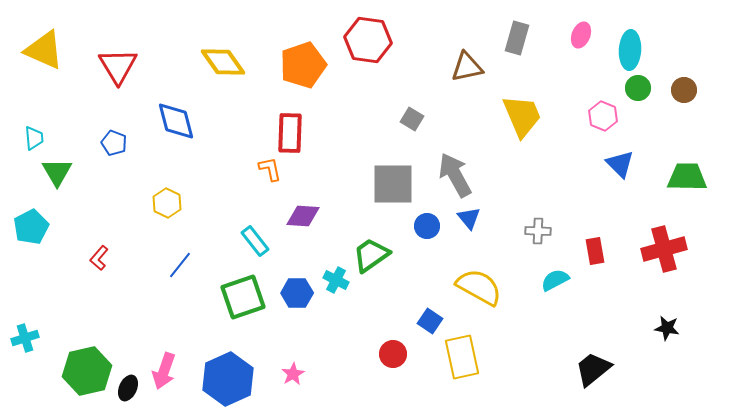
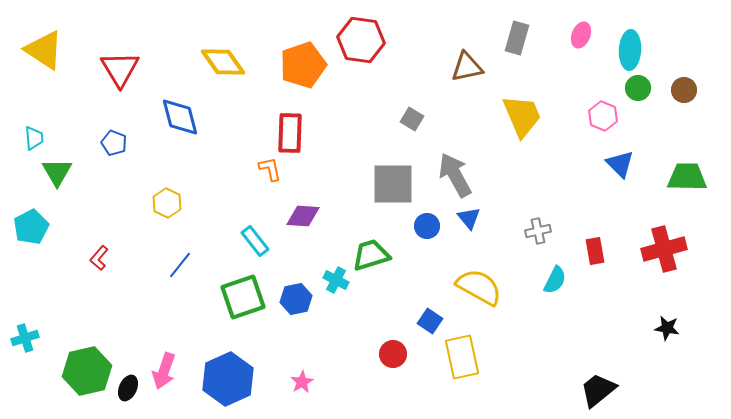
red hexagon at (368, 40): moved 7 px left
yellow triangle at (44, 50): rotated 9 degrees clockwise
red triangle at (118, 66): moved 2 px right, 3 px down
blue diamond at (176, 121): moved 4 px right, 4 px up
gray cross at (538, 231): rotated 15 degrees counterclockwise
green trapezoid at (371, 255): rotated 18 degrees clockwise
cyan semicircle at (555, 280): rotated 144 degrees clockwise
blue hexagon at (297, 293): moved 1 px left, 6 px down; rotated 12 degrees counterclockwise
black trapezoid at (593, 369): moved 5 px right, 21 px down
pink star at (293, 374): moved 9 px right, 8 px down
